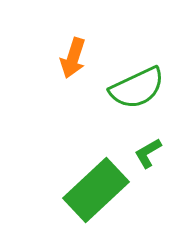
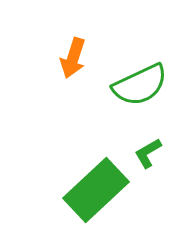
green semicircle: moved 3 px right, 3 px up
